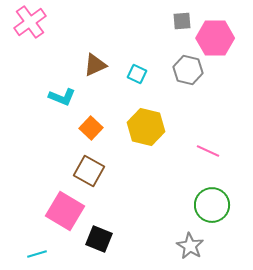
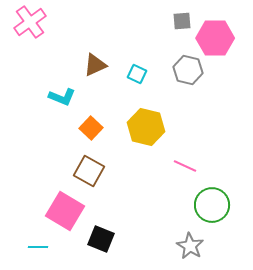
pink line: moved 23 px left, 15 px down
black square: moved 2 px right
cyan line: moved 1 px right, 7 px up; rotated 18 degrees clockwise
